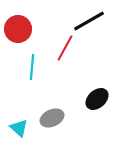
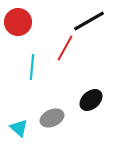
red circle: moved 7 px up
black ellipse: moved 6 px left, 1 px down
